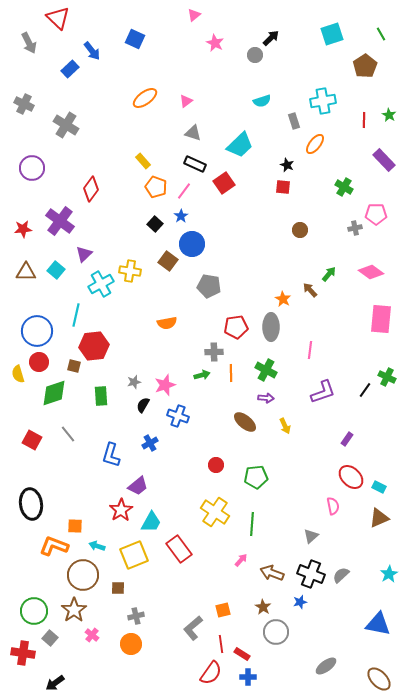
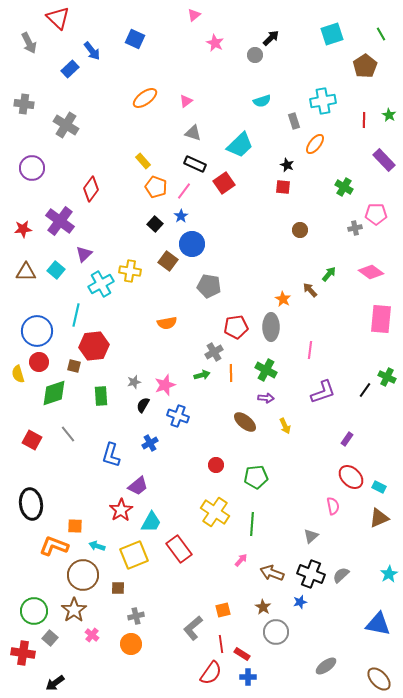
gray cross at (24, 104): rotated 18 degrees counterclockwise
gray cross at (214, 352): rotated 30 degrees counterclockwise
